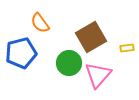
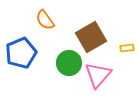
orange semicircle: moved 5 px right, 3 px up
blue pentagon: rotated 8 degrees counterclockwise
